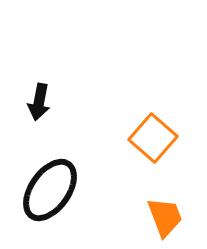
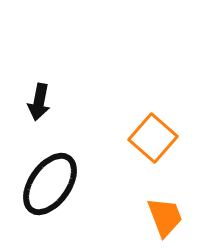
black ellipse: moved 6 px up
